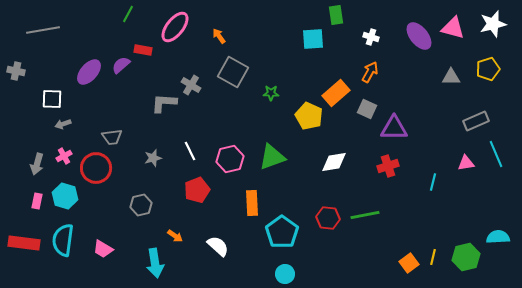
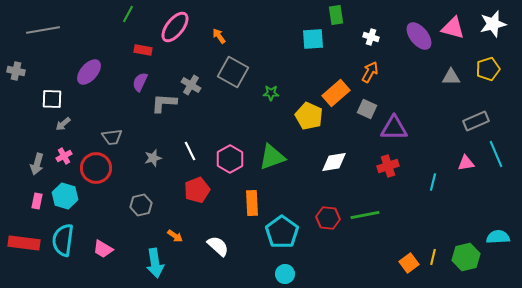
purple semicircle at (121, 65): moved 19 px right, 17 px down; rotated 24 degrees counterclockwise
gray arrow at (63, 124): rotated 21 degrees counterclockwise
pink hexagon at (230, 159): rotated 16 degrees counterclockwise
